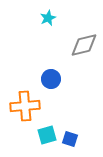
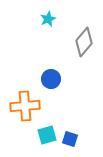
cyan star: moved 1 px down
gray diamond: moved 3 px up; rotated 36 degrees counterclockwise
